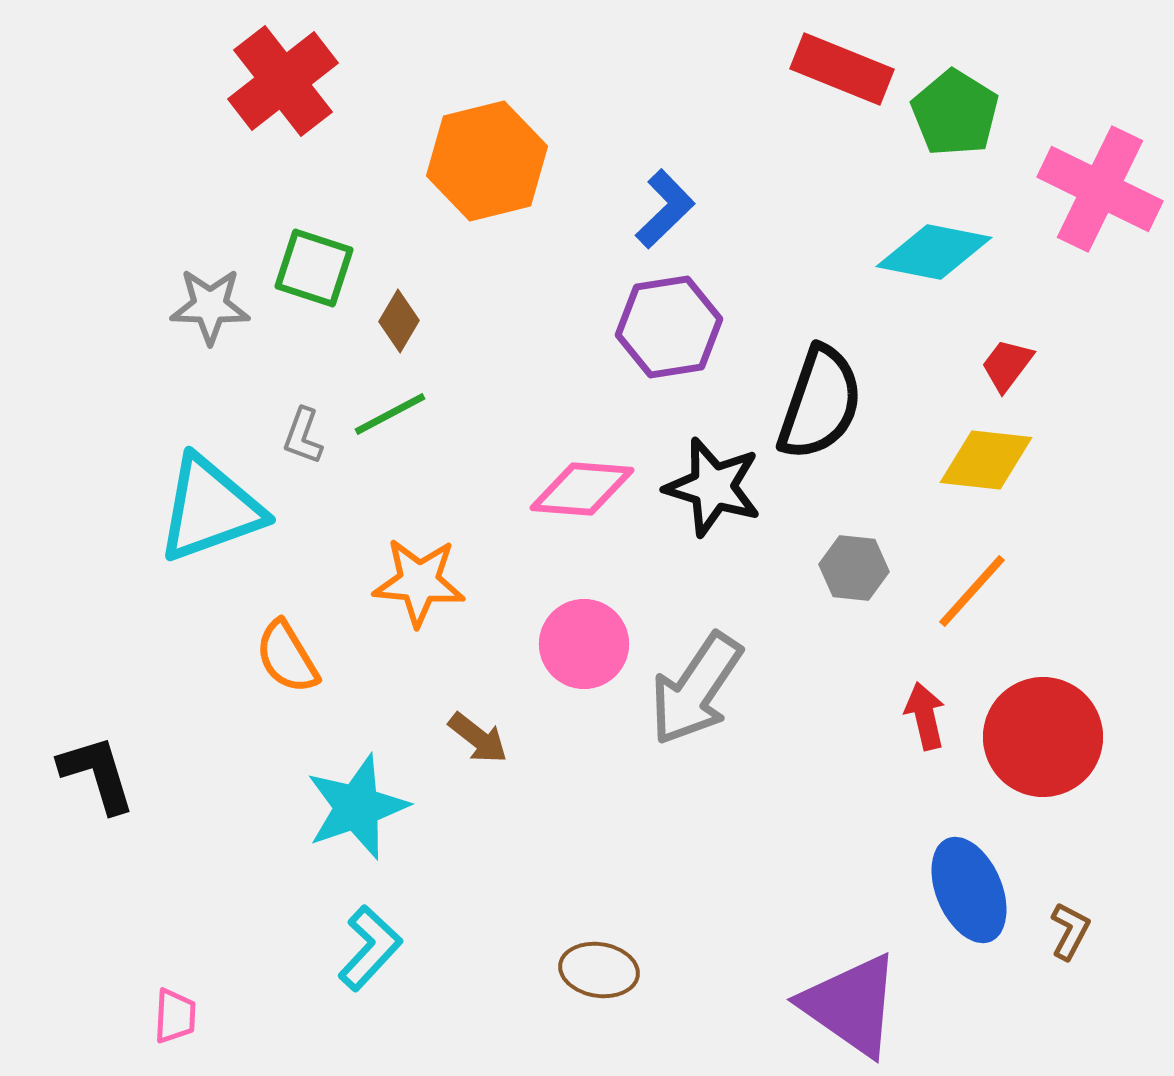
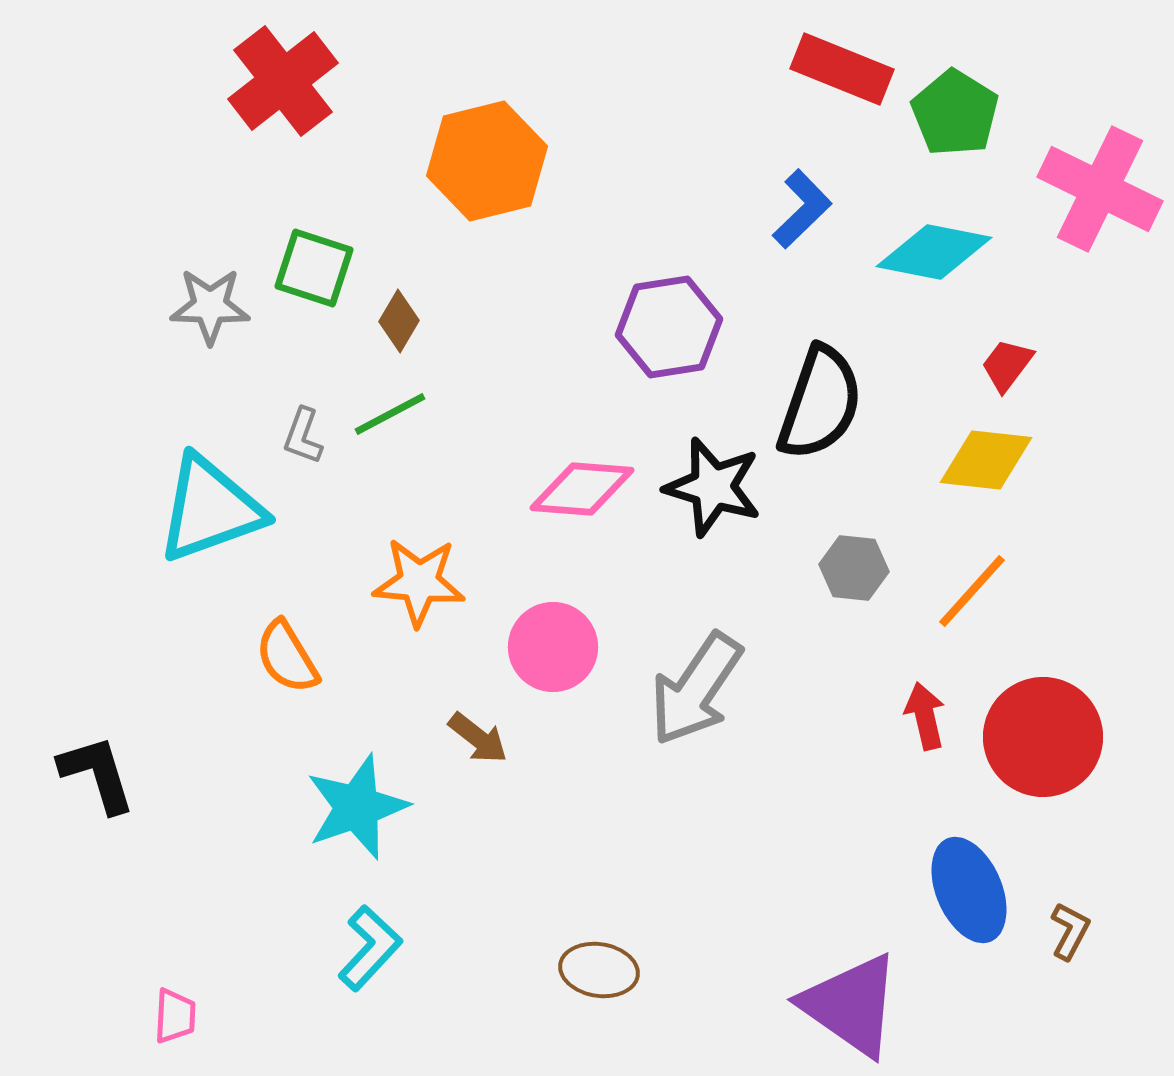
blue L-shape: moved 137 px right
pink circle: moved 31 px left, 3 px down
